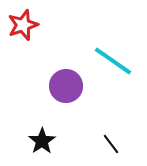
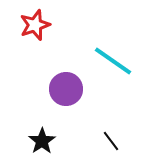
red star: moved 12 px right
purple circle: moved 3 px down
black line: moved 3 px up
